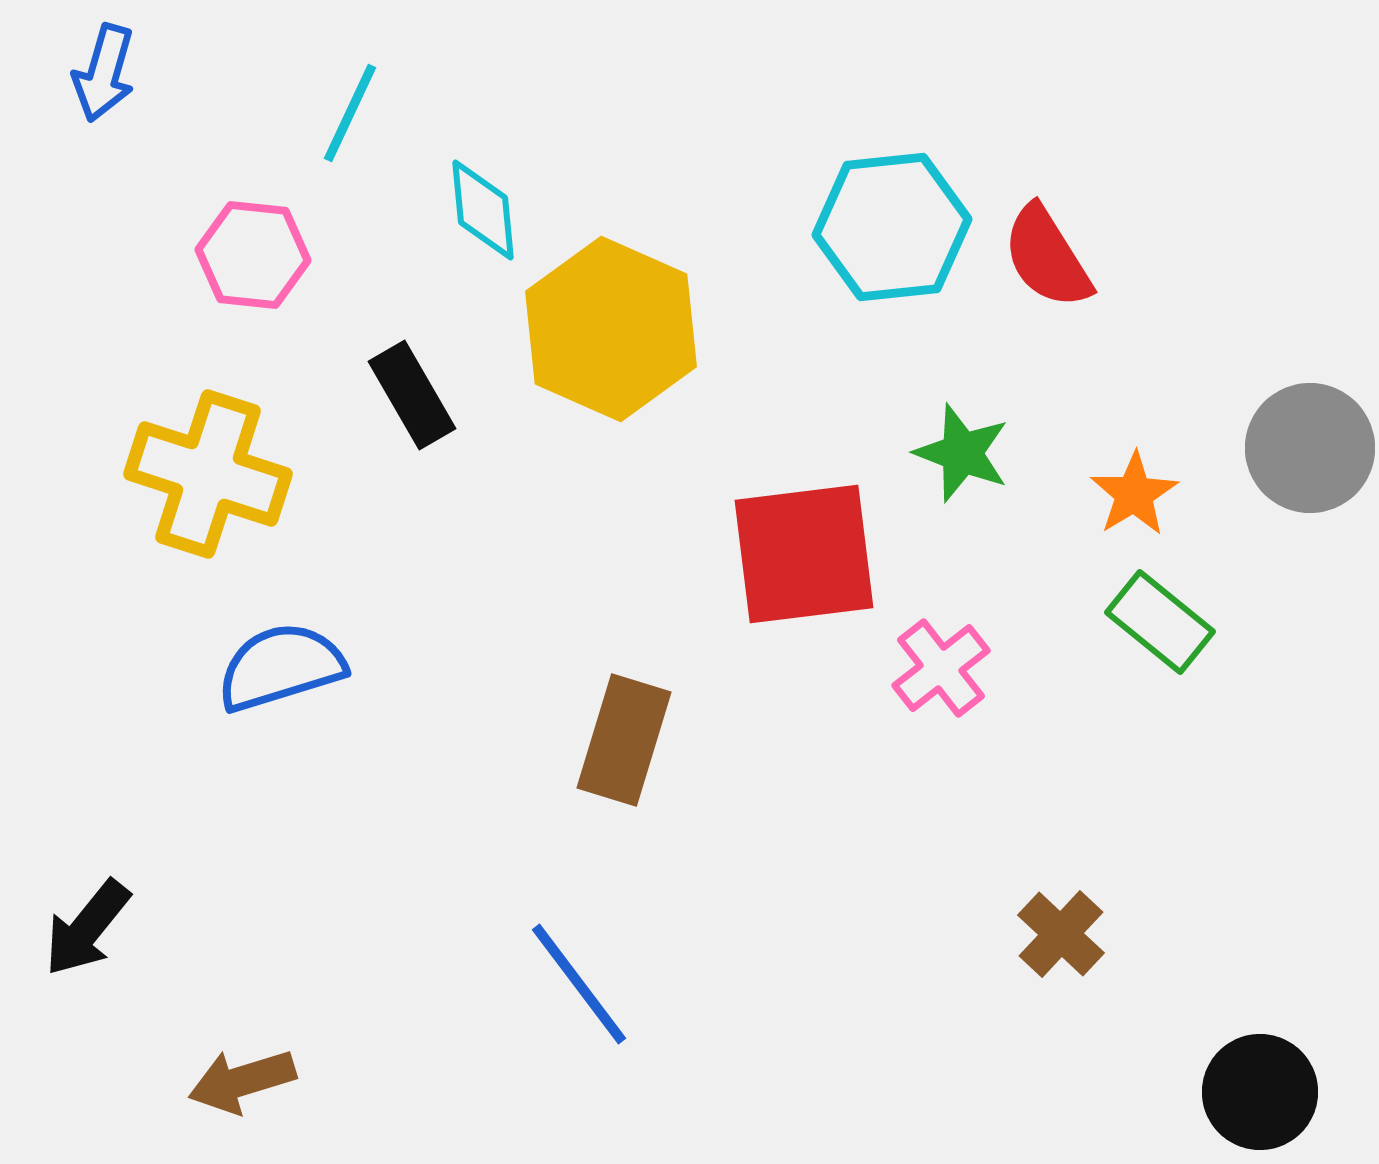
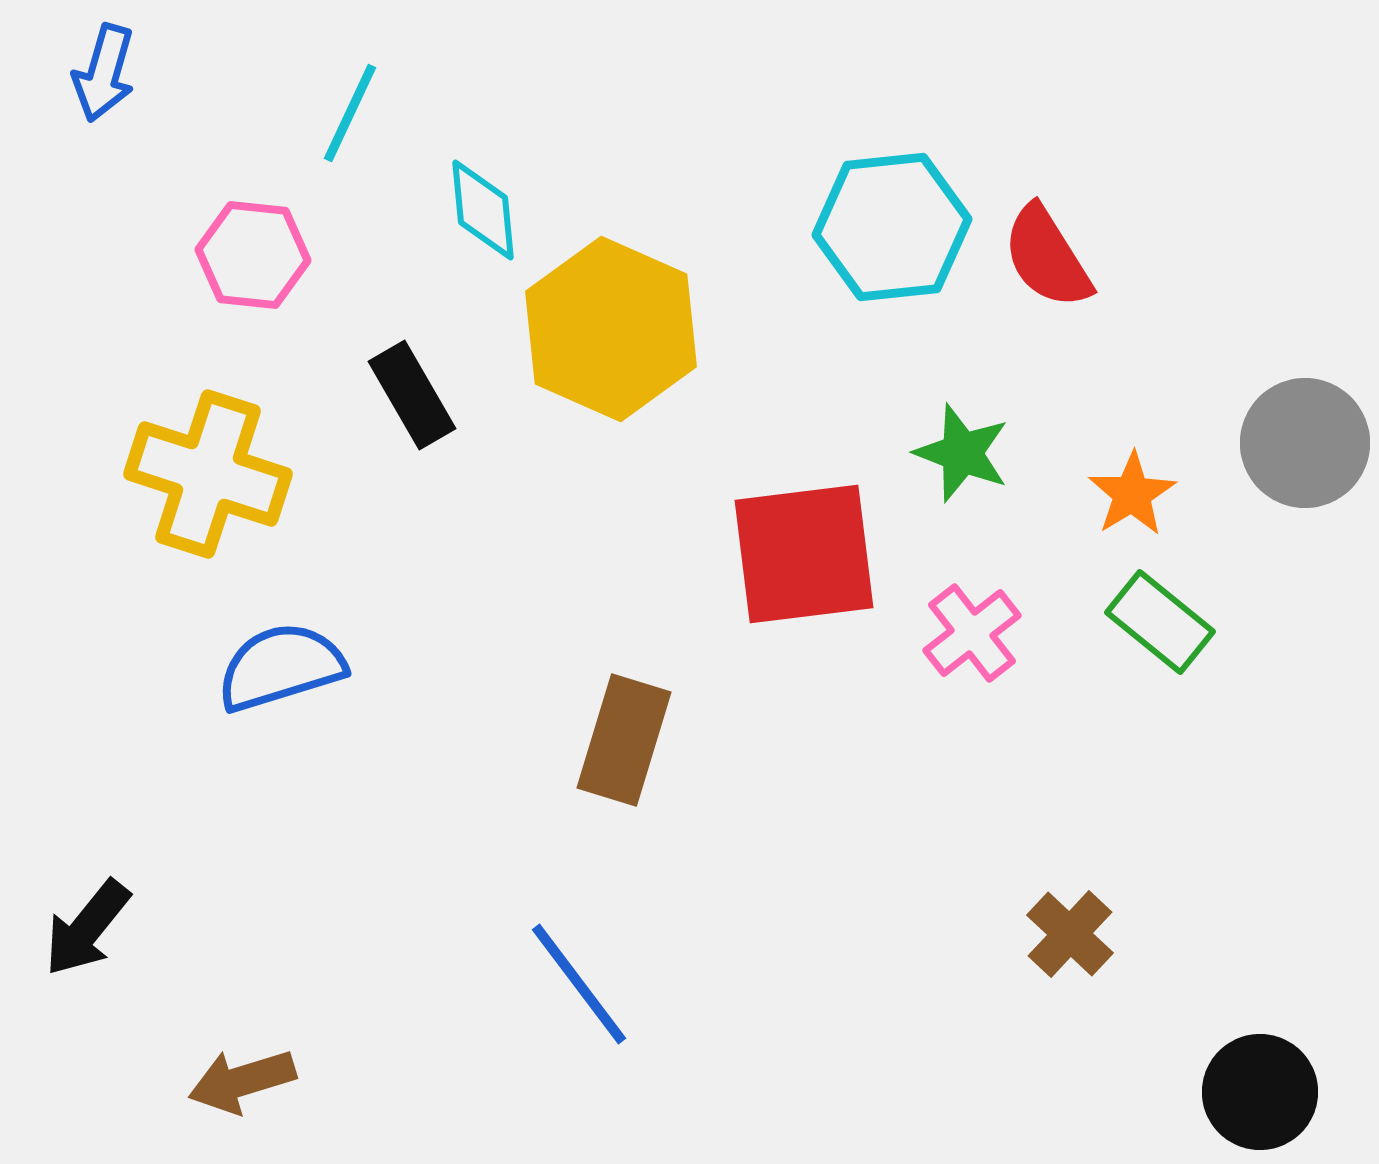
gray circle: moved 5 px left, 5 px up
orange star: moved 2 px left
pink cross: moved 31 px right, 35 px up
brown cross: moved 9 px right
